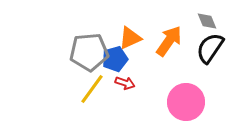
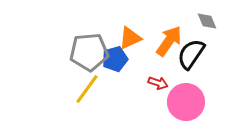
black semicircle: moved 19 px left, 6 px down
red arrow: moved 33 px right
yellow line: moved 5 px left
